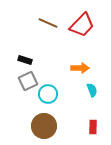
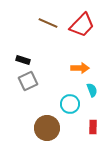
black rectangle: moved 2 px left
cyan circle: moved 22 px right, 10 px down
brown circle: moved 3 px right, 2 px down
